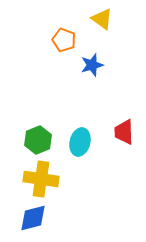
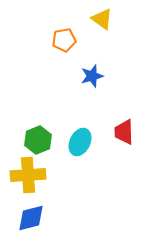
orange pentagon: rotated 30 degrees counterclockwise
blue star: moved 11 px down
cyan ellipse: rotated 12 degrees clockwise
yellow cross: moved 13 px left, 4 px up; rotated 12 degrees counterclockwise
blue diamond: moved 2 px left
